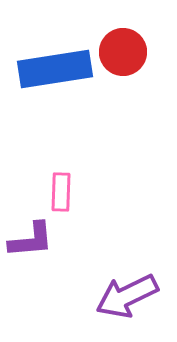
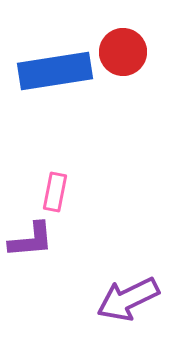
blue rectangle: moved 2 px down
pink rectangle: moved 6 px left; rotated 9 degrees clockwise
purple arrow: moved 1 px right, 3 px down
